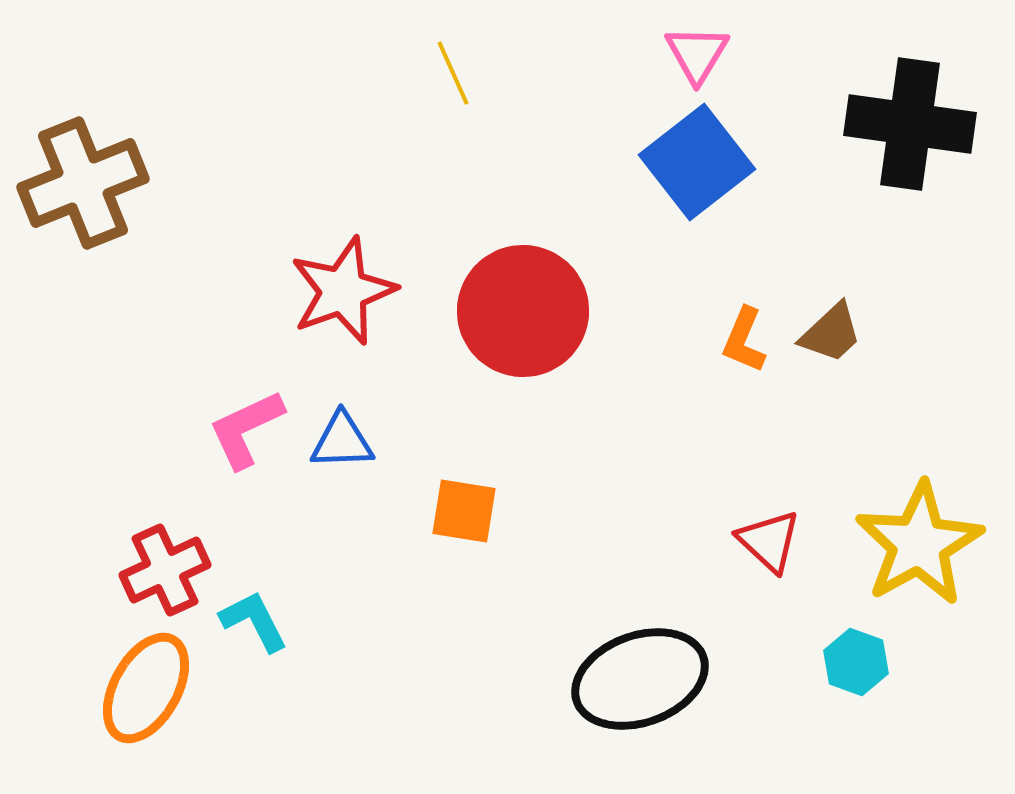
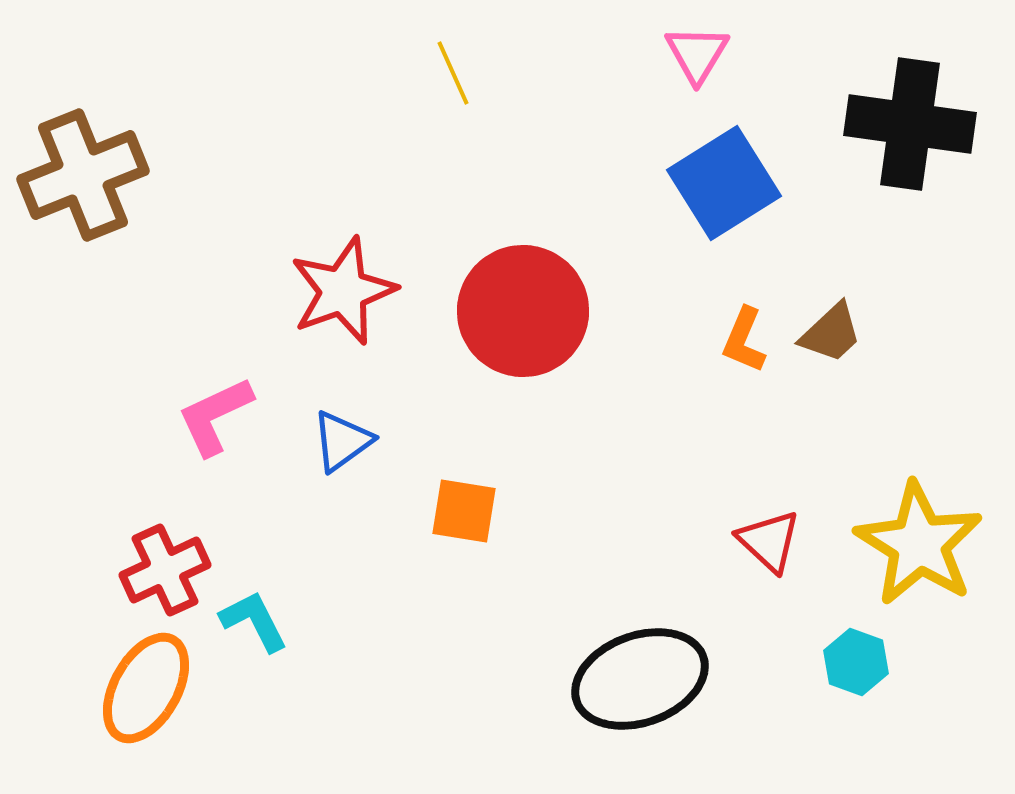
blue square: moved 27 px right, 21 px down; rotated 6 degrees clockwise
brown cross: moved 8 px up
pink L-shape: moved 31 px left, 13 px up
blue triangle: rotated 34 degrees counterclockwise
yellow star: rotated 11 degrees counterclockwise
